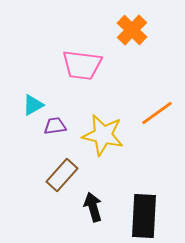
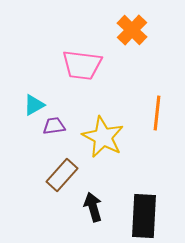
cyan triangle: moved 1 px right
orange line: rotated 48 degrees counterclockwise
purple trapezoid: moved 1 px left
yellow star: moved 2 px down; rotated 15 degrees clockwise
